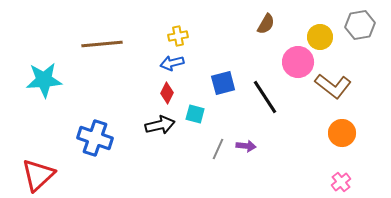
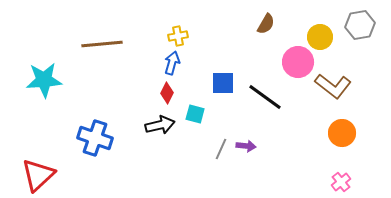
blue arrow: rotated 120 degrees clockwise
blue square: rotated 15 degrees clockwise
black line: rotated 21 degrees counterclockwise
gray line: moved 3 px right
